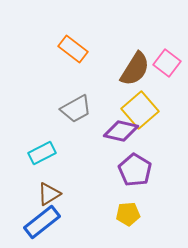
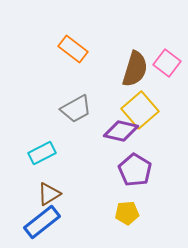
brown semicircle: rotated 15 degrees counterclockwise
yellow pentagon: moved 1 px left, 1 px up
